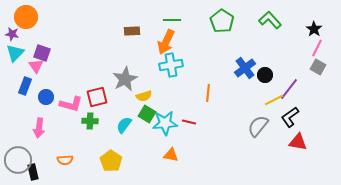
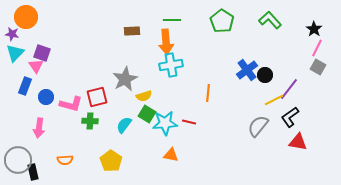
orange arrow: rotated 30 degrees counterclockwise
blue cross: moved 2 px right, 2 px down
